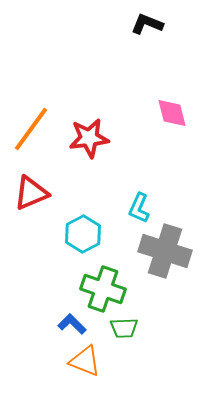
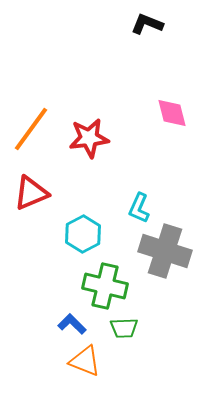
green cross: moved 2 px right, 3 px up; rotated 6 degrees counterclockwise
